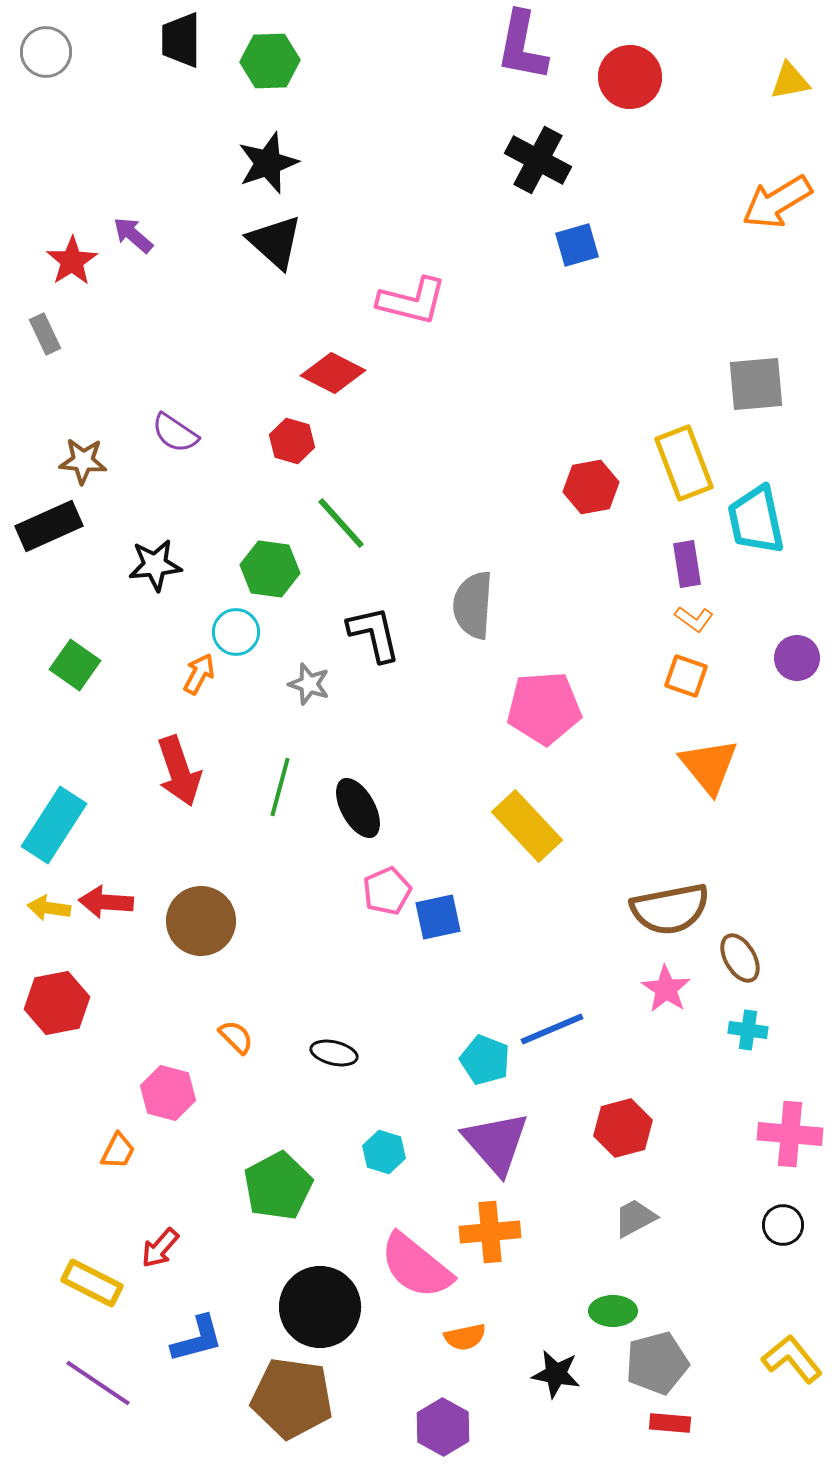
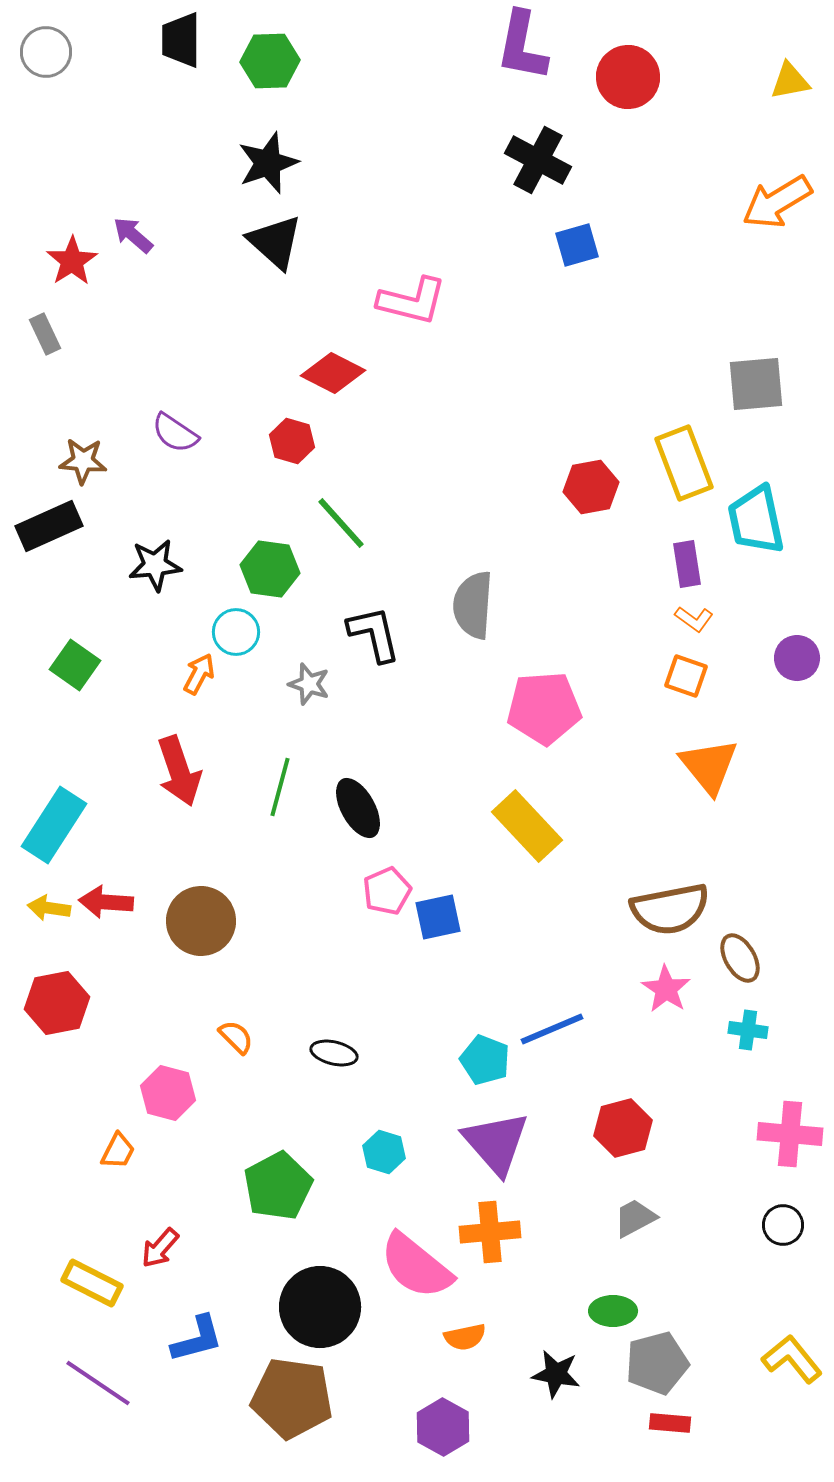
red circle at (630, 77): moved 2 px left
